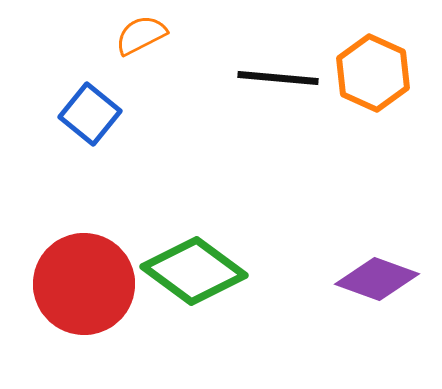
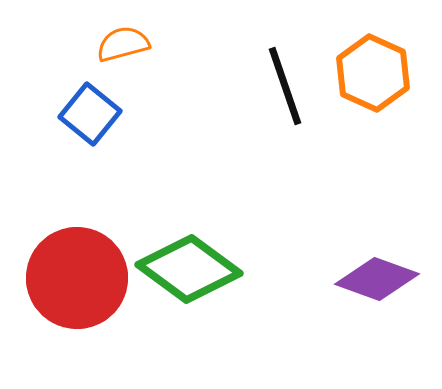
orange semicircle: moved 18 px left, 9 px down; rotated 12 degrees clockwise
black line: moved 7 px right, 8 px down; rotated 66 degrees clockwise
green diamond: moved 5 px left, 2 px up
red circle: moved 7 px left, 6 px up
